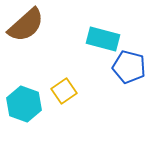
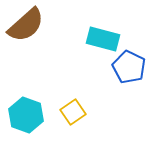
blue pentagon: rotated 12 degrees clockwise
yellow square: moved 9 px right, 21 px down
cyan hexagon: moved 2 px right, 11 px down
